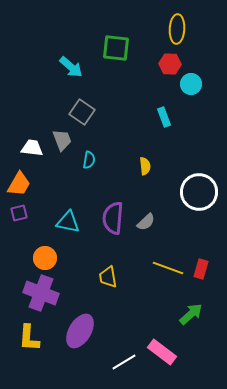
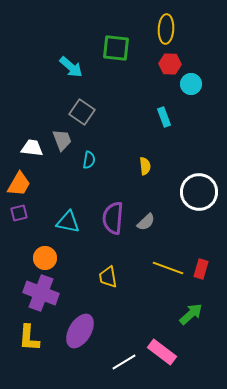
yellow ellipse: moved 11 px left
